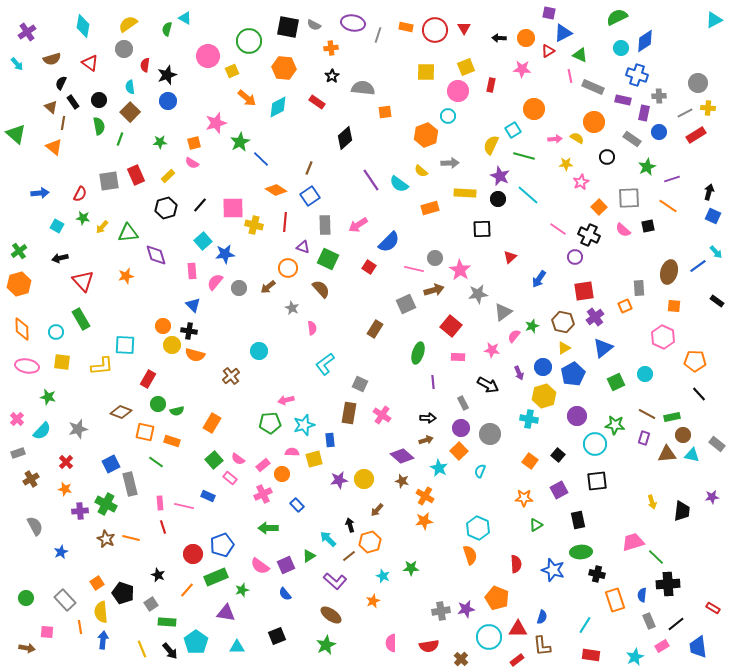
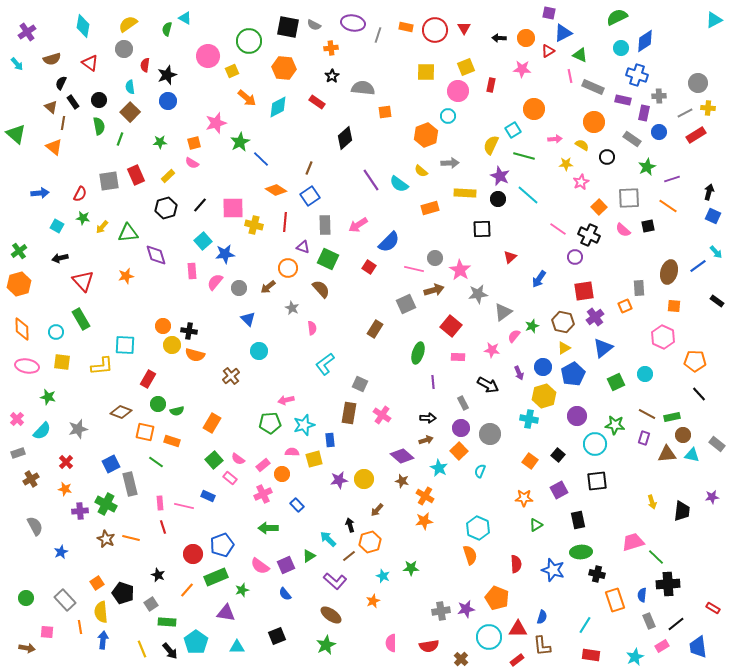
yellow semicircle at (577, 138): moved 5 px right, 7 px down
blue triangle at (193, 305): moved 55 px right, 14 px down
